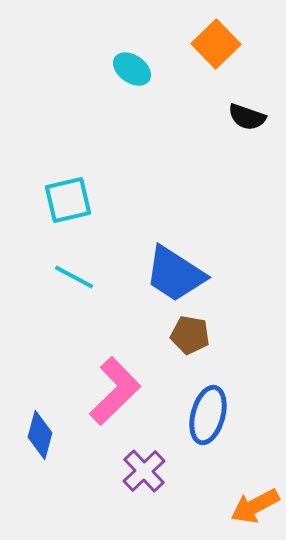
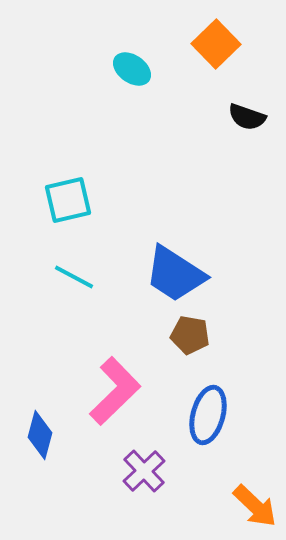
orange arrow: rotated 108 degrees counterclockwise
